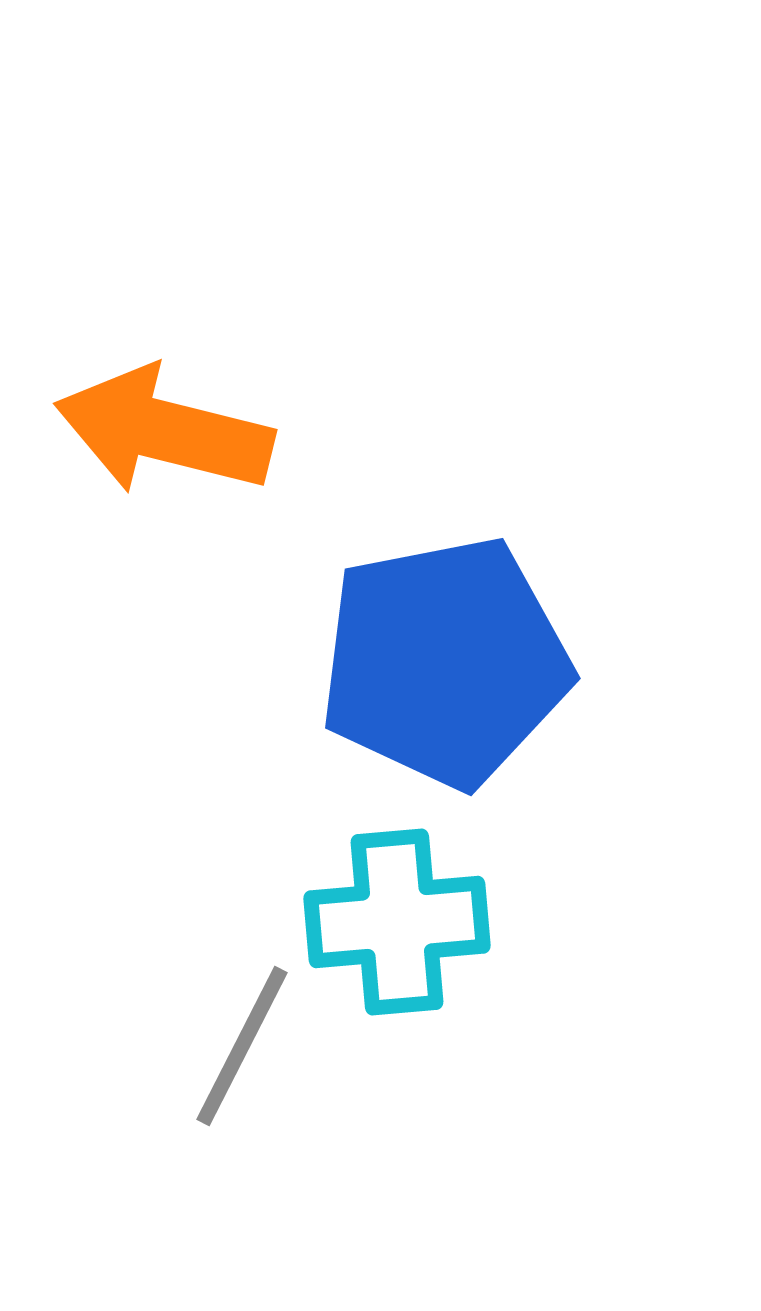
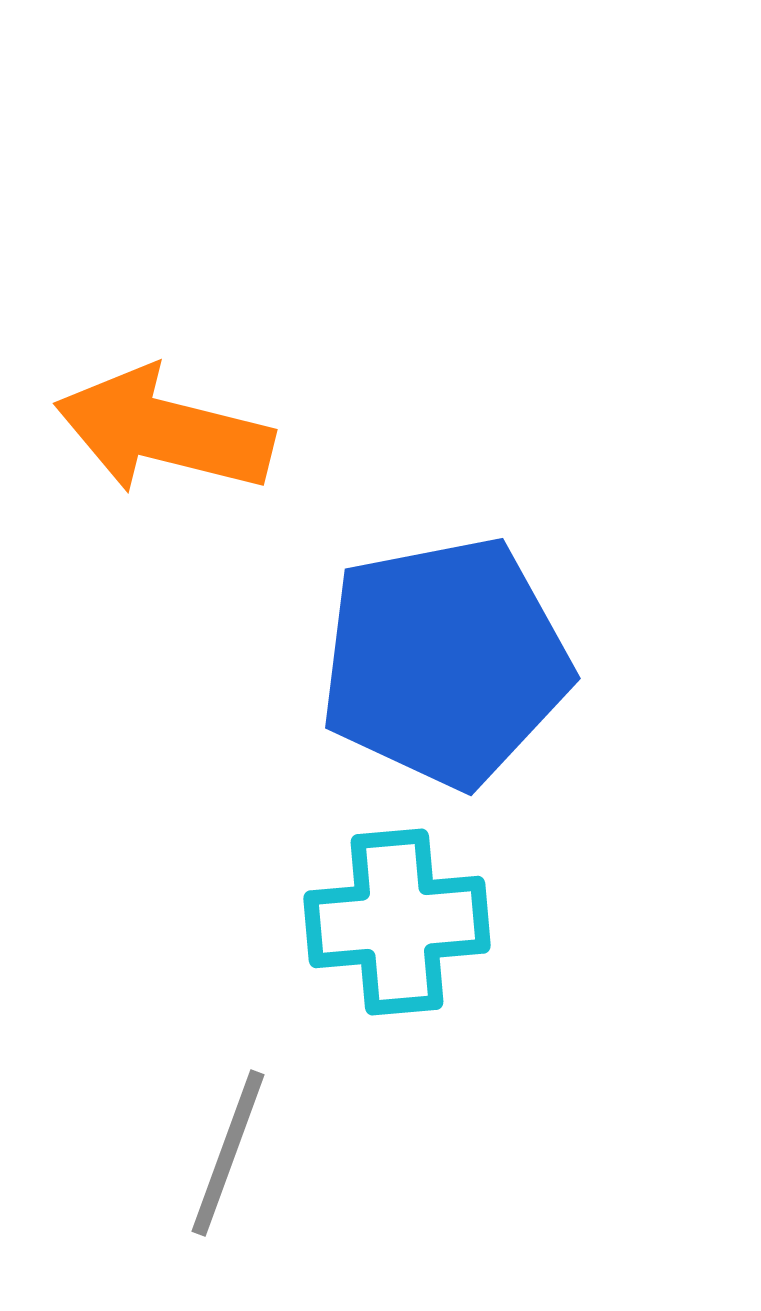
gray line: moved 14 px left, 107 px down; rotated 7 degrees counterclockwise
